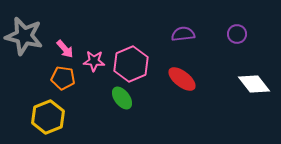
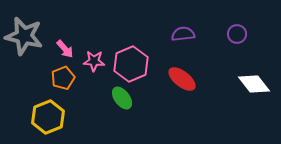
orange pentagon: rotated 30 degrees counterclockwise
